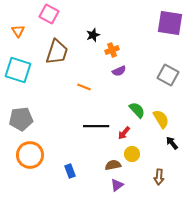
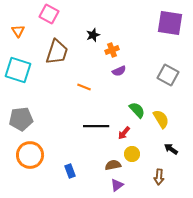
black arrow: moved 1 px left, 6 px down; rotated 16 degrees counterclockwise
